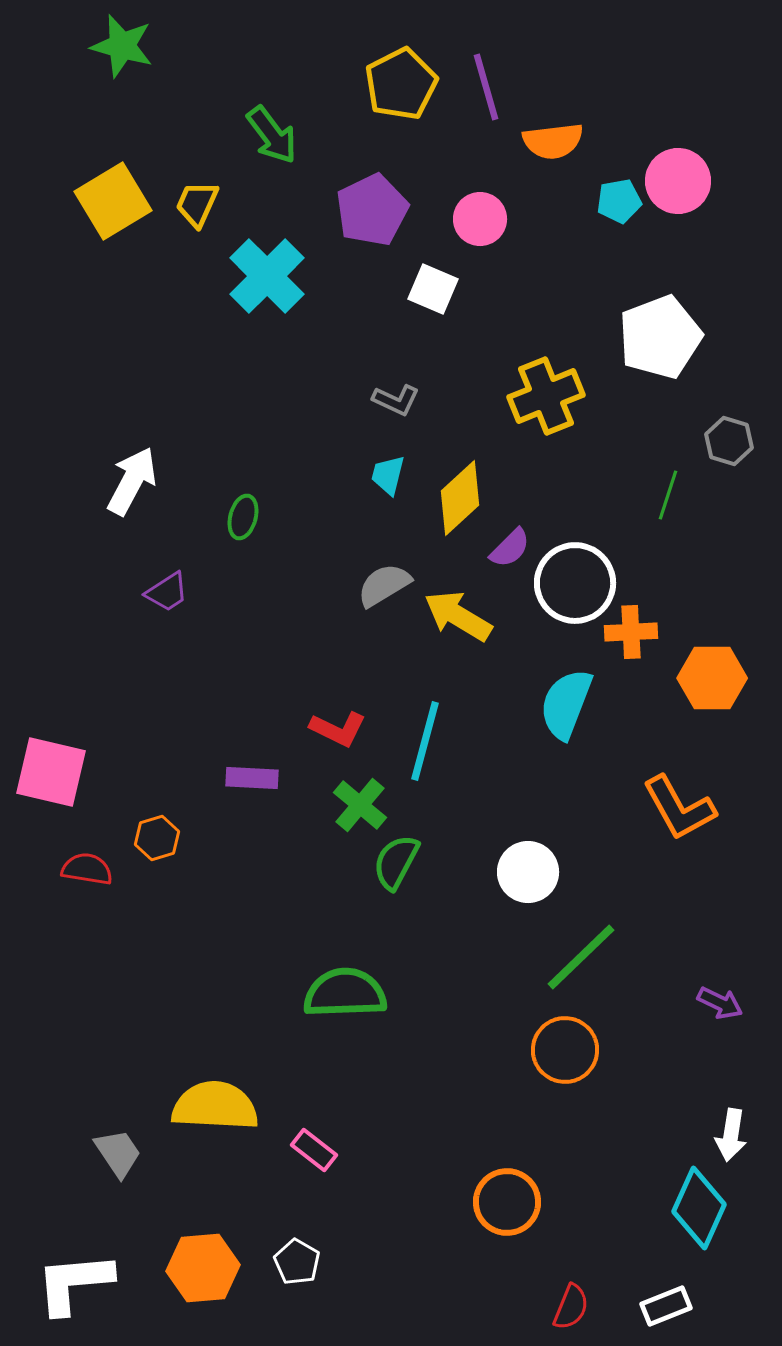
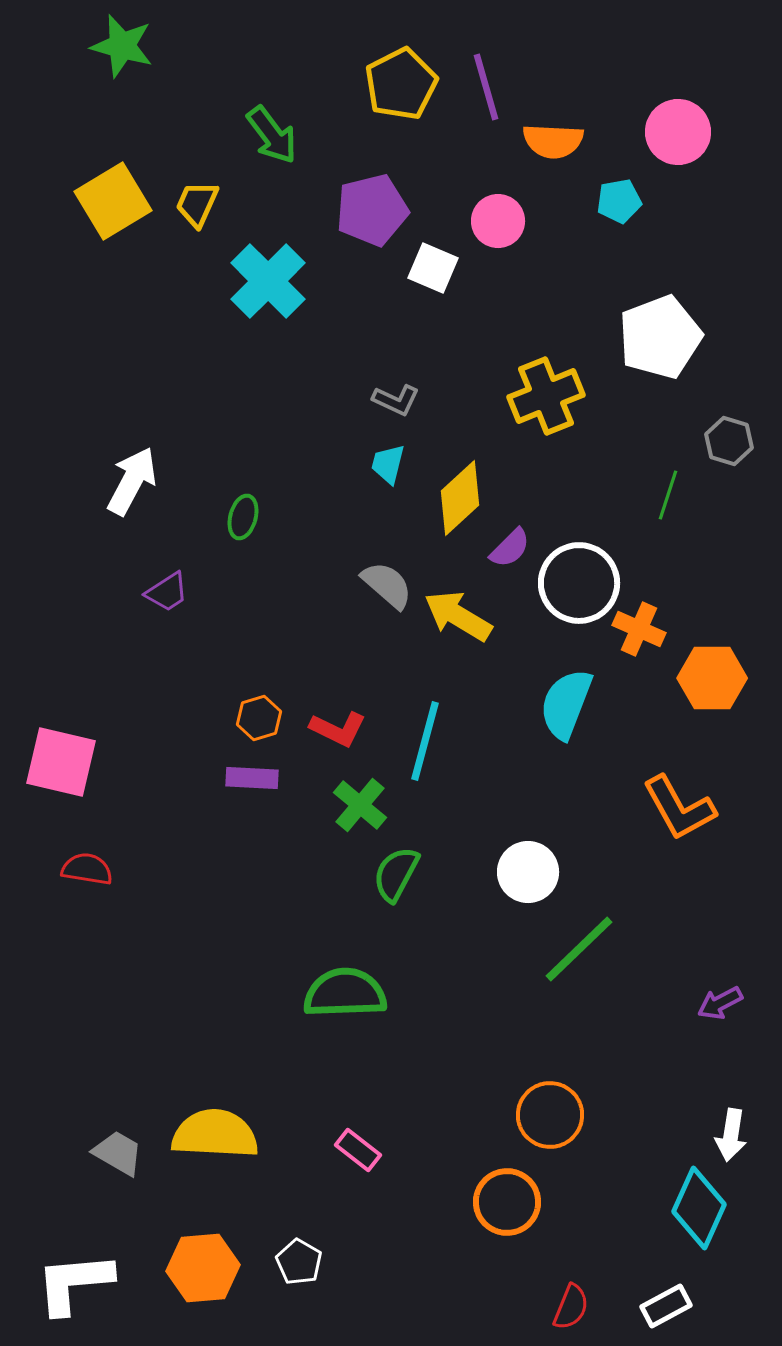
orange semicircle at (553, 141): rotated 10 degrees clockwise
pink circle at (678, 181): moved 49 px up
purple pentagon at (372, 210): rotated 12 degrees clockwise
pink circle at (480, 219): moved 18 px right, 2 px down
cyan cross at (267, 276): moved 1 px right, 5 px down
white square at (433, 289): moved 21 px up
cyan trapezoid at (388, 475): moved 11 px up
white circle at (575, 583): moved 4 px right
gray semicircle at (384, 585): moved 3 px right; rotated 72 degrees clockwise
orange cross at (631, 632): moved 8 px right, 3 px up; rotated 27 degrees clockwise
pink square at (51, 772): moved 10 px right, 10 px up
orange hexagon at (157, 838): moved 102 px right, 120 px up
green semicircle at (396, 862): moved 12 px down
green line at (581, 957): moved 2 px left, 8 px up
purple arrow at (720, 1003): rotated 126 degrees clockwise
orange circle at (565, 1050): moved 15 px left, 65 px down
yellow semicircle at (215, 1106): moved 28 px down
pink rectangle at (314, 1150): moved 44 px right
gray trapezoid at (118, 1153): rotated 26 degrees counterclockwise
white pentagon at (297, 1262): moved 2 px right
white rectangle at (666, 1306): rotated 6 degrees counterclockwise
